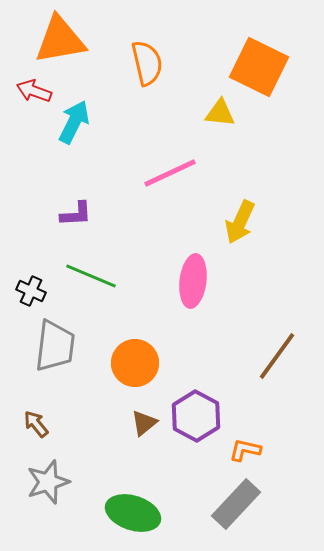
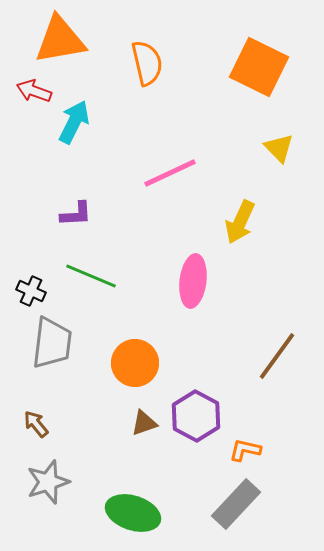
yellow triangle: moved 59 px right, 35 px down; rotated 40 degrees clockwise
gray trapezoid: moved 3 px left, 3 px up
brown triangle: rotated 20 degrees clockwise
